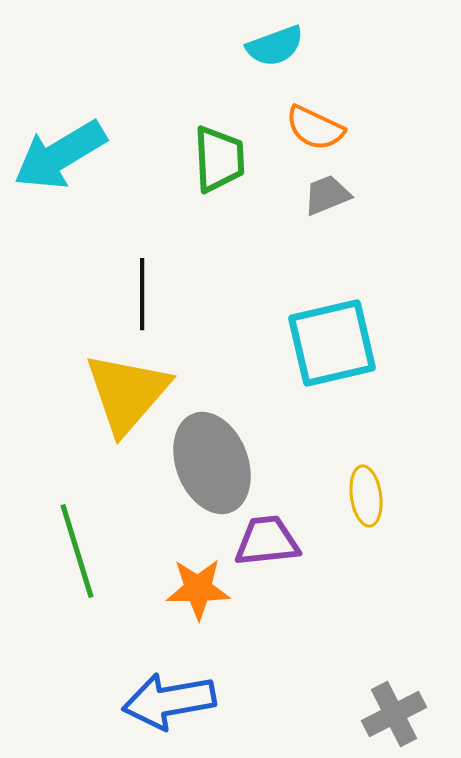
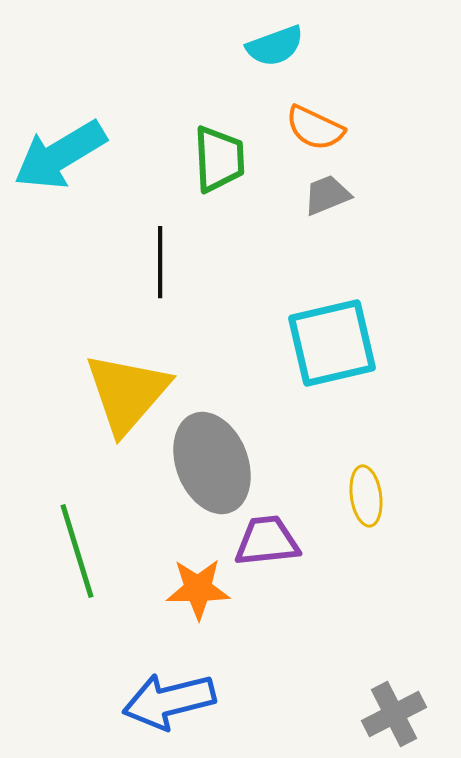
black line: moved 18 px right, 32 px up
blue arrow: rotated 4 degrees counterclockwise
